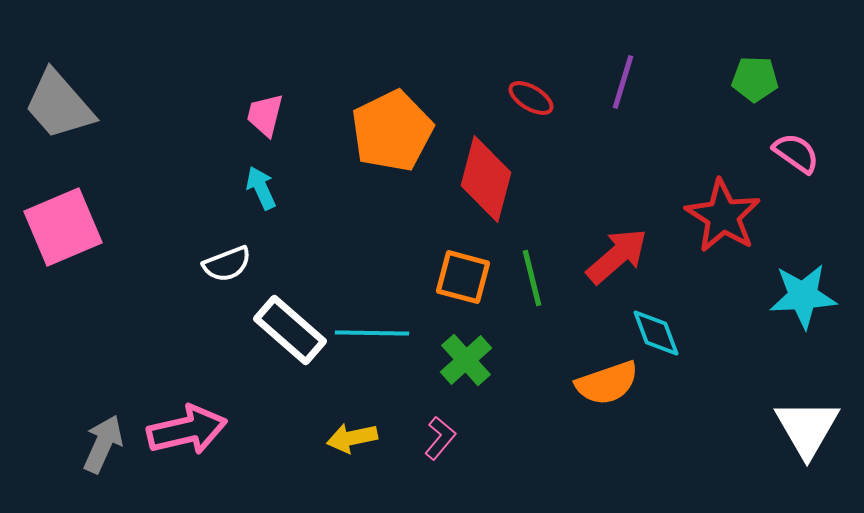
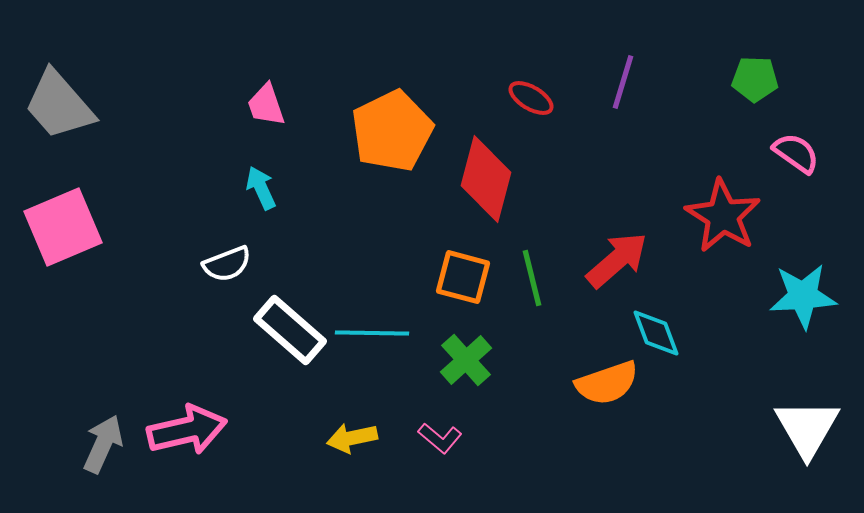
pink trapezoid: moved 1 px right, 10 px up; rotated 33 degrees counterclockwise
red arrow: moved 4 px down
pink L-shape: rotated 90 degrees clockwise
